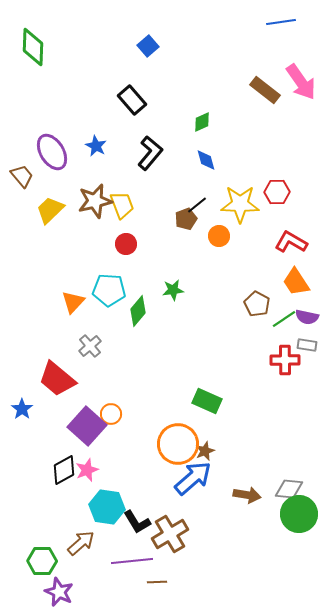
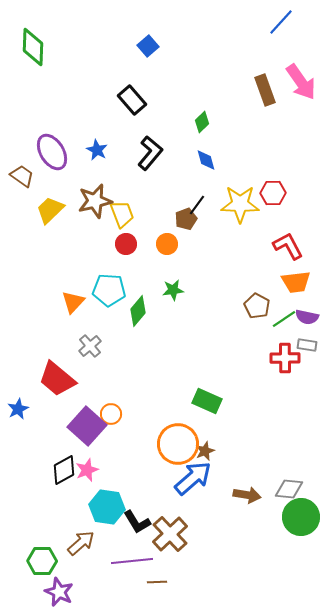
blue line at (281, 22): rotated 40 degrees counterclockwise
brown rectangle at (265, 90): rotated 32 degrees clockwise
green diamond at (202, 122): rotated 20 degrees counterclockwise
blue star at (96, 146): moved 1 px right, 4 px down
brown trapezoid at (22, 176): rotated 15 degrees counterclockwise
red hexagon at (277, 192): moved 4 px left, 1 px down
yellow trapezoid at (122, 205): moved 9 px down
black line at (197, 205): rotated 15 degrees counterclockwise
orange circle at (219, 236): moved 52 px left, 8 px down
red L-shape at (291, 242): moved 3 px left, 4 px down; rotated 32 degrees clockwise
orange trapezoid at (296, 282): rotated 64 degrees counterclockwise
brown pentagon at (257, 304): moved 2 px down
red cross at (285, 360): moved 2 px up
blue star at (22, 409): moved 4 px left; rotated 10 degrees clockwise
green circle at (299, 514): moved 2 px right, 3 px down
brown cross at (170, 534): rotated 12 degrees counterclockwise
